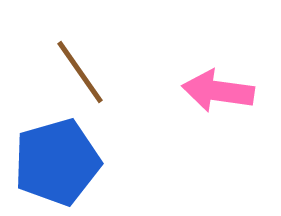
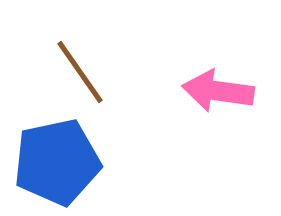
blue pentagon: rotated 4 degrees clockwise
